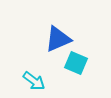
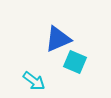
cyan square: moved 1 px left, 1 px up
